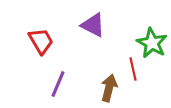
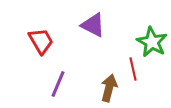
green star: moved 1 px up
